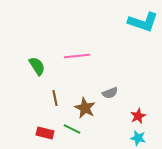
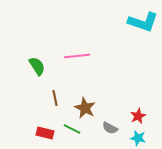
gray semicircle: moved 35 px down; rotated 49 degrees clockwise
